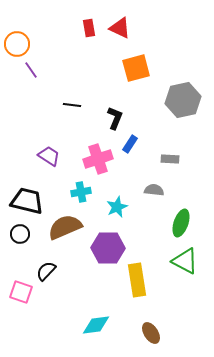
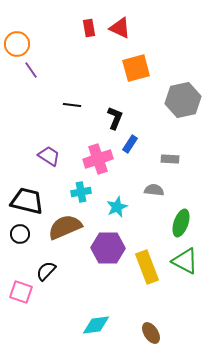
yellow rectangle: moved 10 px right, 13 px up; rotated 12 degrees counterclockwise
